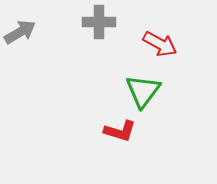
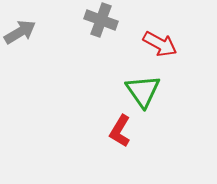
gray cross: moved 2 px right, 2 px up; rotated 20 degrees clockwise
green triangle: rotated 12 degrees counterclockwise
red L-shape: rotated 104 degrees clockwise
